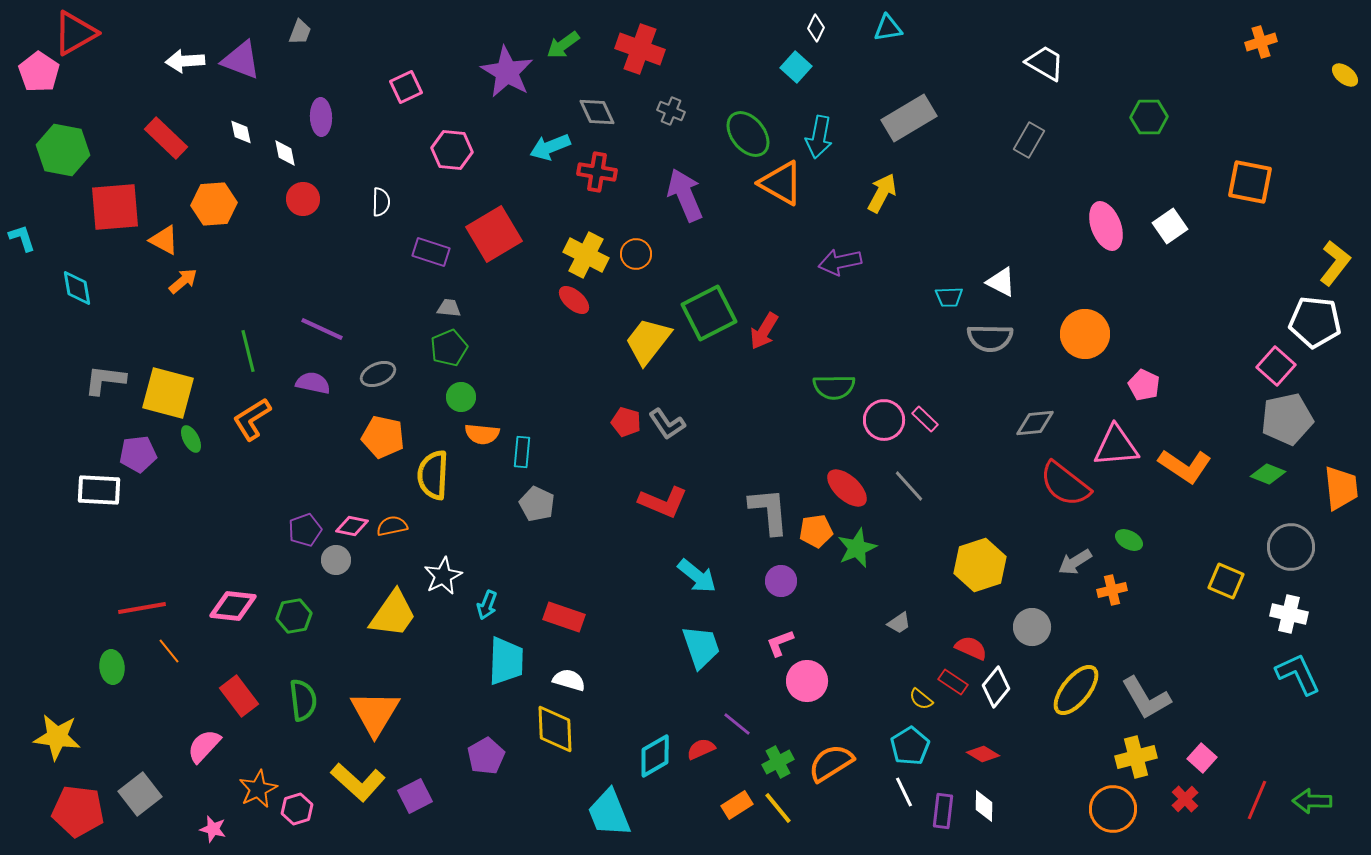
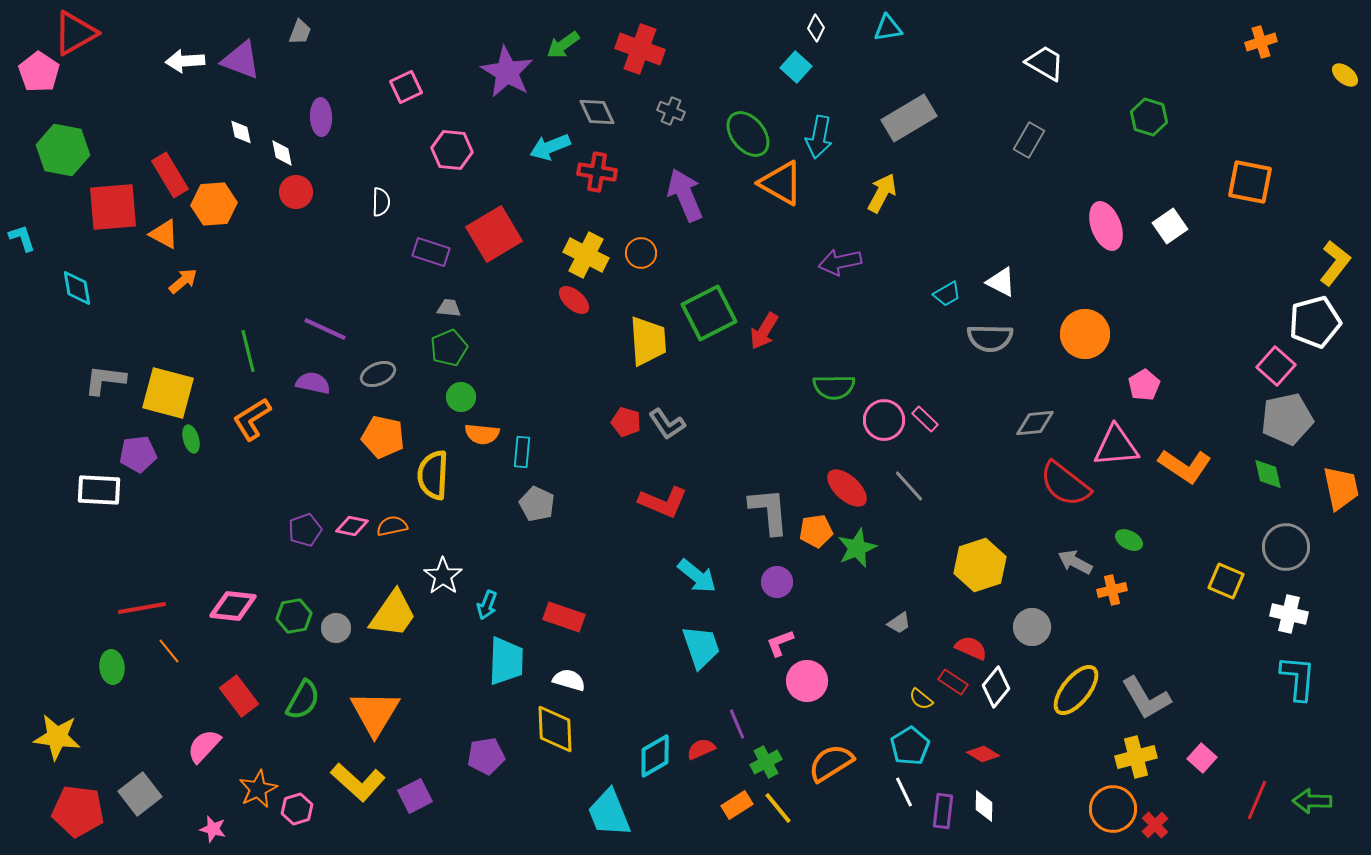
green hexagon at (1149, 117): rotated 18 degrees clockwise
red rectangle at (166, 138): moved 4 px right, 37 px down; rotated 15 degrees clockwise
white diamond at (285, 153): moved 3 px left
red circle at (303, 199): moved 7 px left, 7 px up
red square at (115, 207): moved 2 px left
orange triangle at (164, 240): moved 6 px up
orange circle at (636, 254): moved 5 px right, 1 px up
cyan trapezoid at (949, 297): moved 2 px left, 3 px up; rotated 28 degrees counterclockwise
white pentagon at (1315, 322): rotated 21 degrees counterclockwise
purple line at (322, 329): moved 3 px right
yellow trapezoid at (648, 341): rotated 138 degrees clockwise
pink pentagon at (1144, 385): rotated 16 degrees clockwise
green ellipse at (191, 439): rotated 12 degrees clockwise
green diamond at (1268, 474): rotated 56 degrees clockwise
orange trapezoid at (1341, 488): rotated 6 degrees counterclockwise
gray circle at (1291, 547): moved 5 px left
gray circle at (336, 560): moved 68 px down
gray arrow at (1075, 562): rotated 60 degrees clockwise
white star at (443, 576): rotated 9 degrees counterclockwise
purple circle at (781, 581): moved 4 px left, 1 px down
cyan L-shape at (1298, 674): moved 4 px down; rotated 30 degrees clockwise
green semicircle at (303, 700): rotated 36 degrees clockwise
purple line at (737, 724): rotated 28 degrees clockwise
purple pentagon at (486, 756): rotated 21 degrees clockwise
green cross at (778, 762): moved 12 px left
red cross at (1185, 799): moved 30 px left, 26 px down
